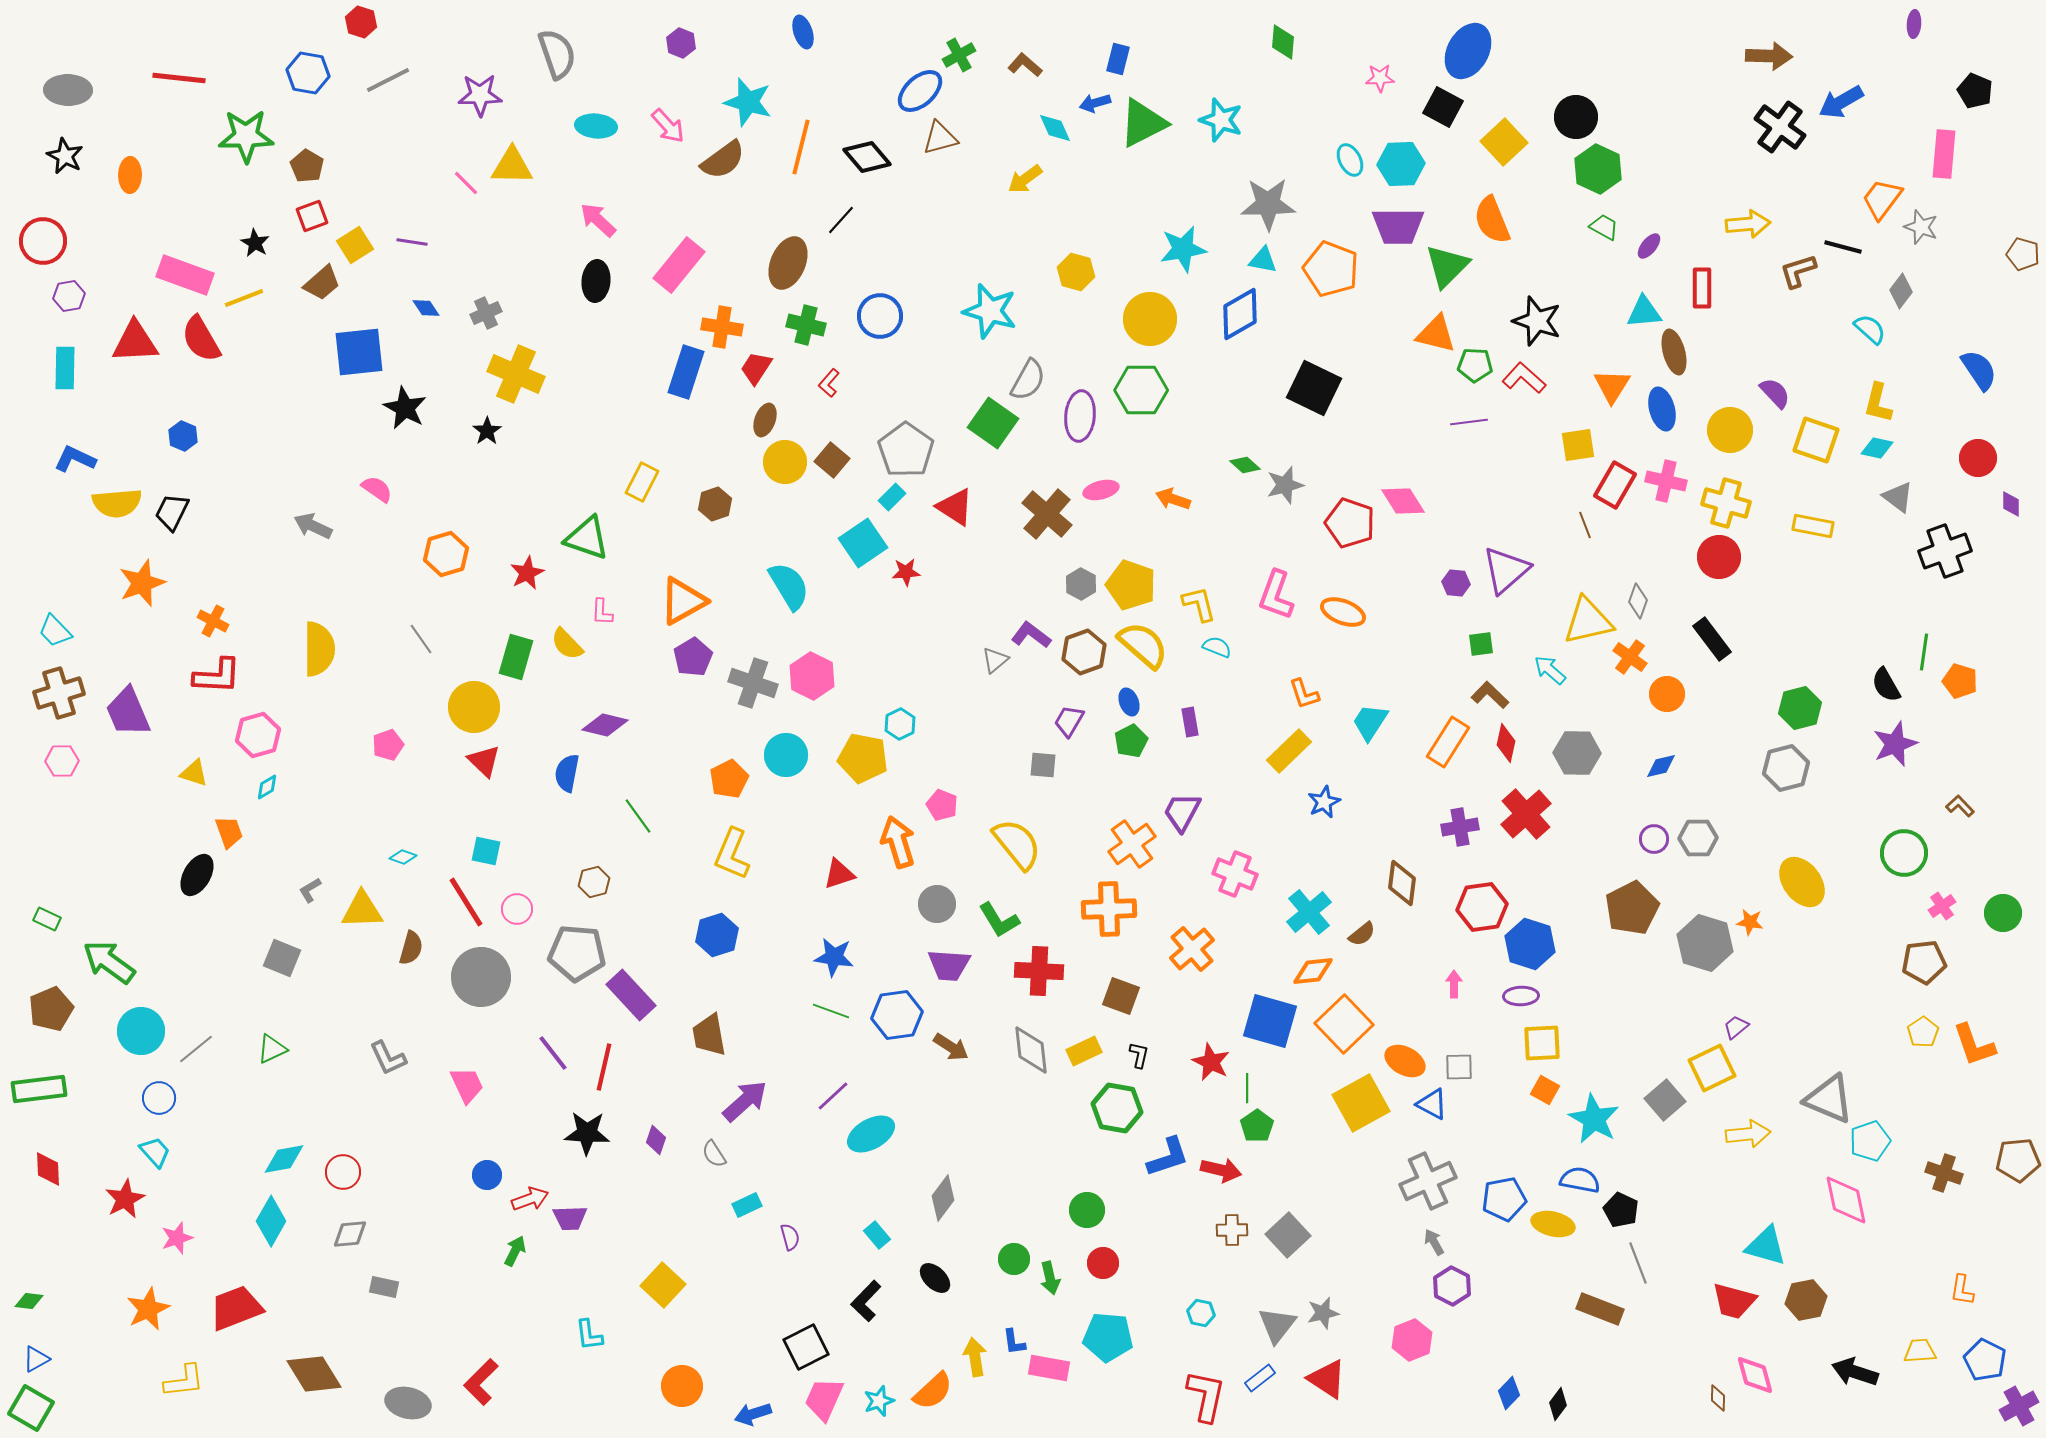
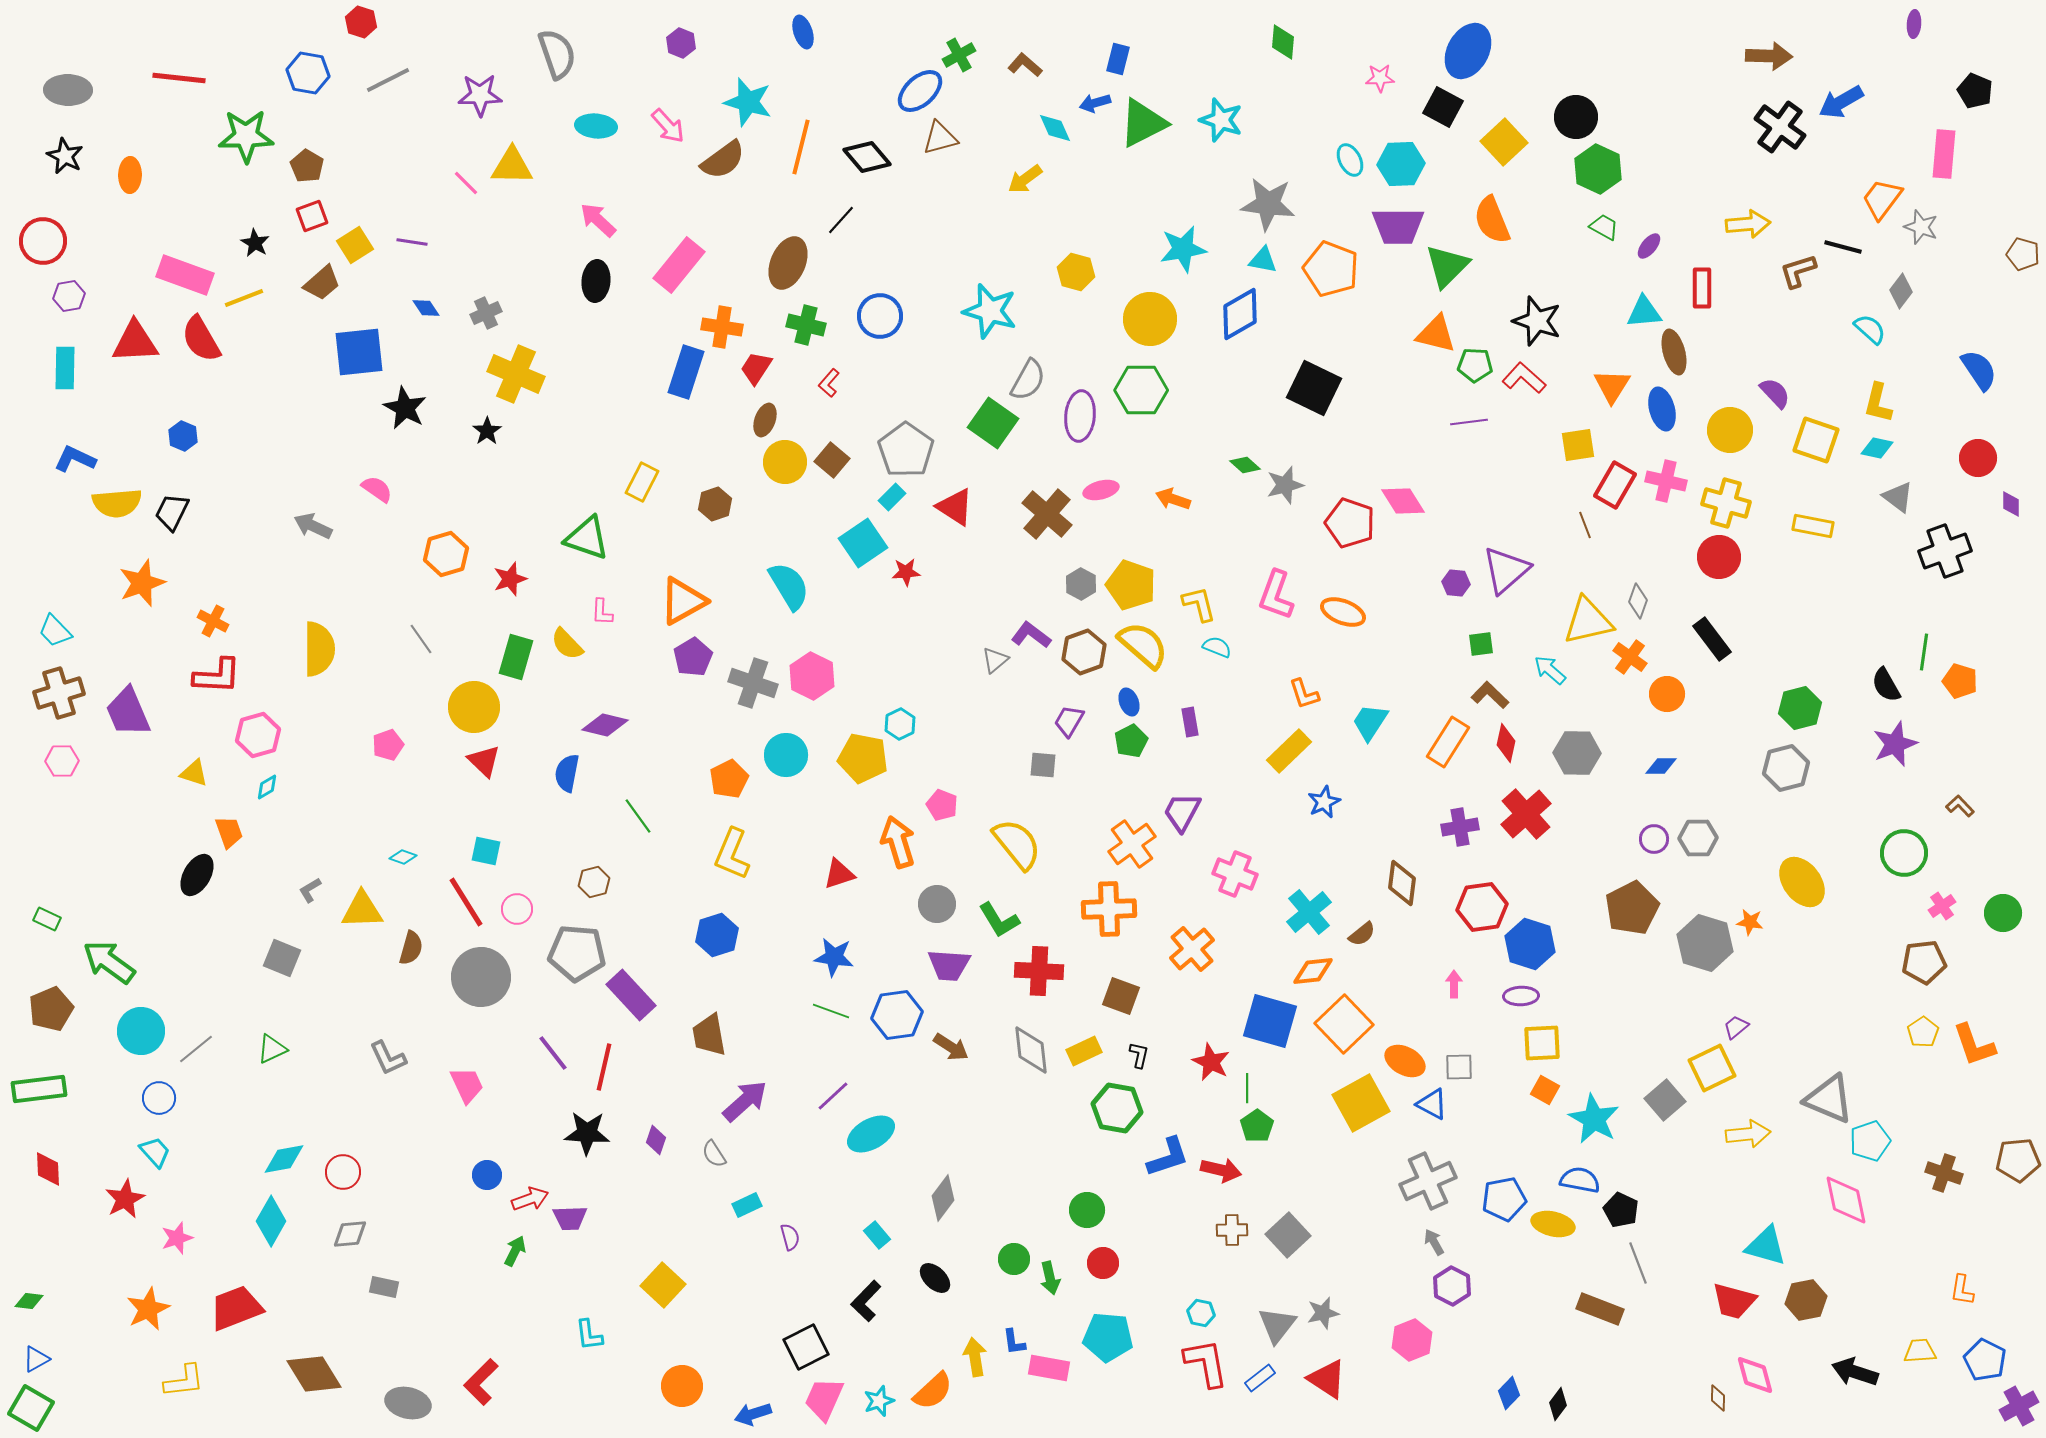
gray star at (1268, 204): rotated 8 degrees clockwise
red star at (527, 573): moved 17 px left, 6 px down; rotated 8 degrees clockwise
blue diamond at (1661, 766): rotated 12 degrees clockwise
red L-shape at (1206, 1396): moved 33 px up; rotated 22 degrees counterclockwise
